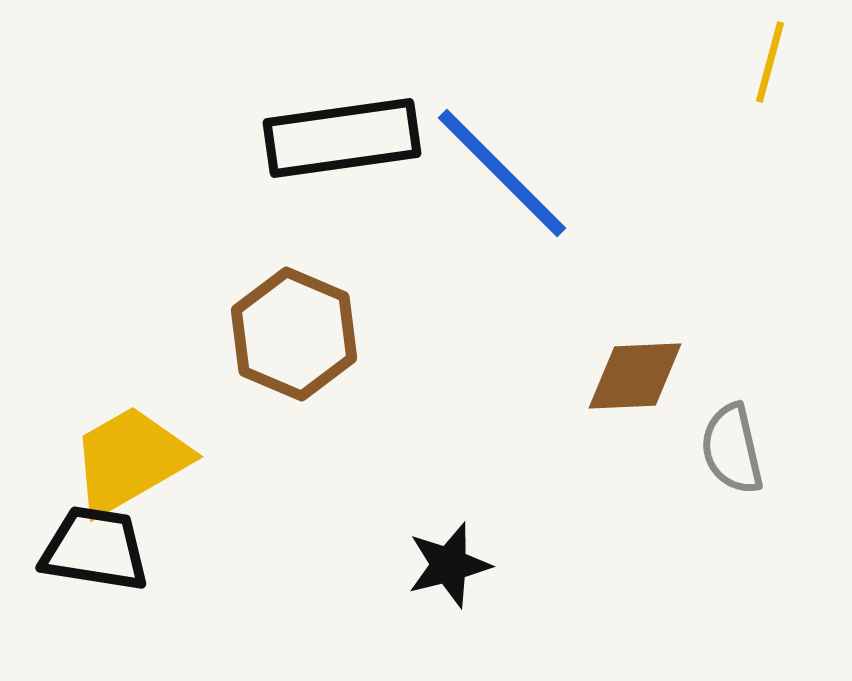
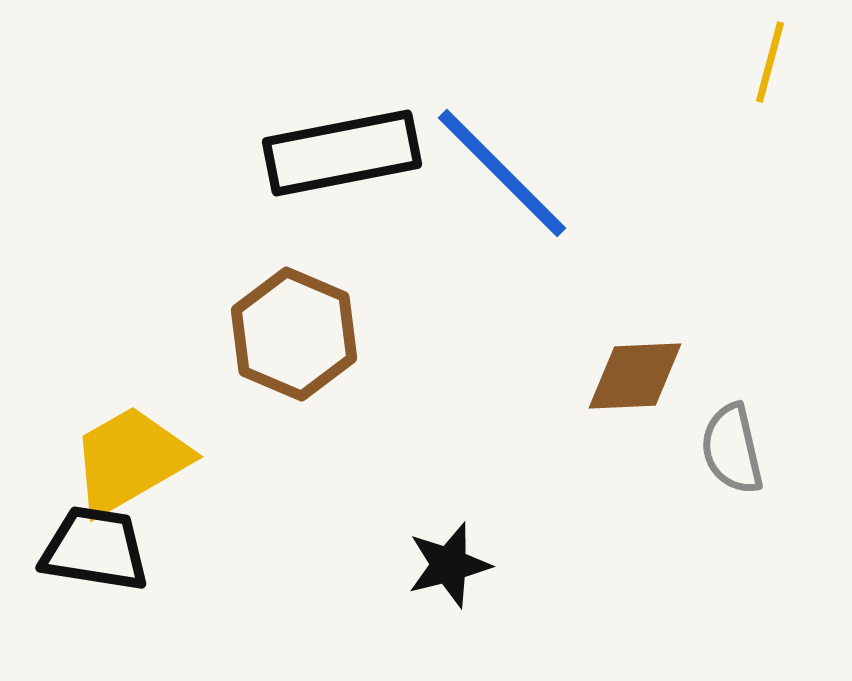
black rectangle: moved 15 px down; rotated 3 degrees counterclockwise
